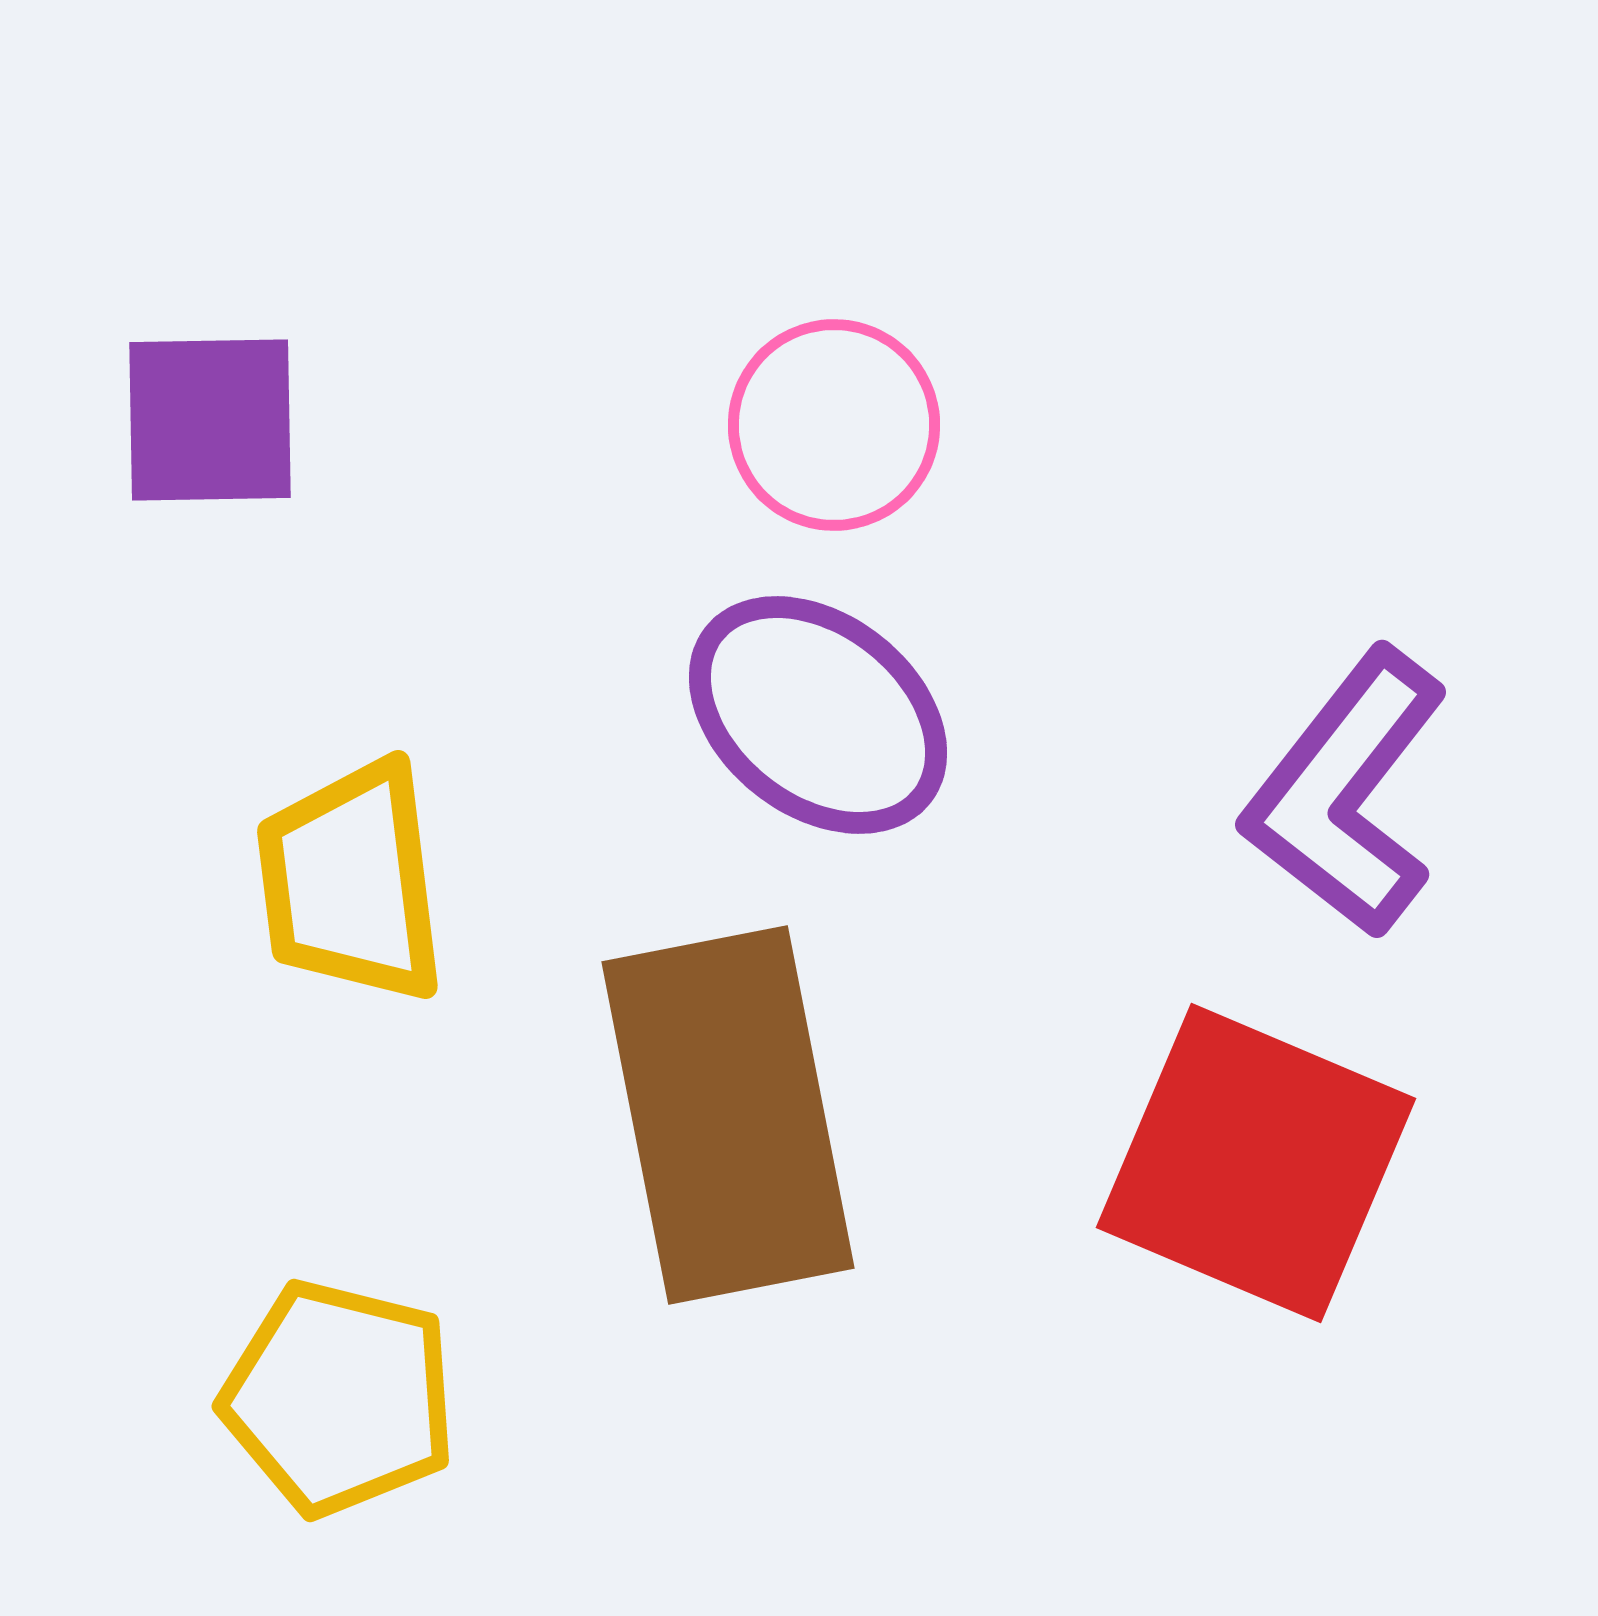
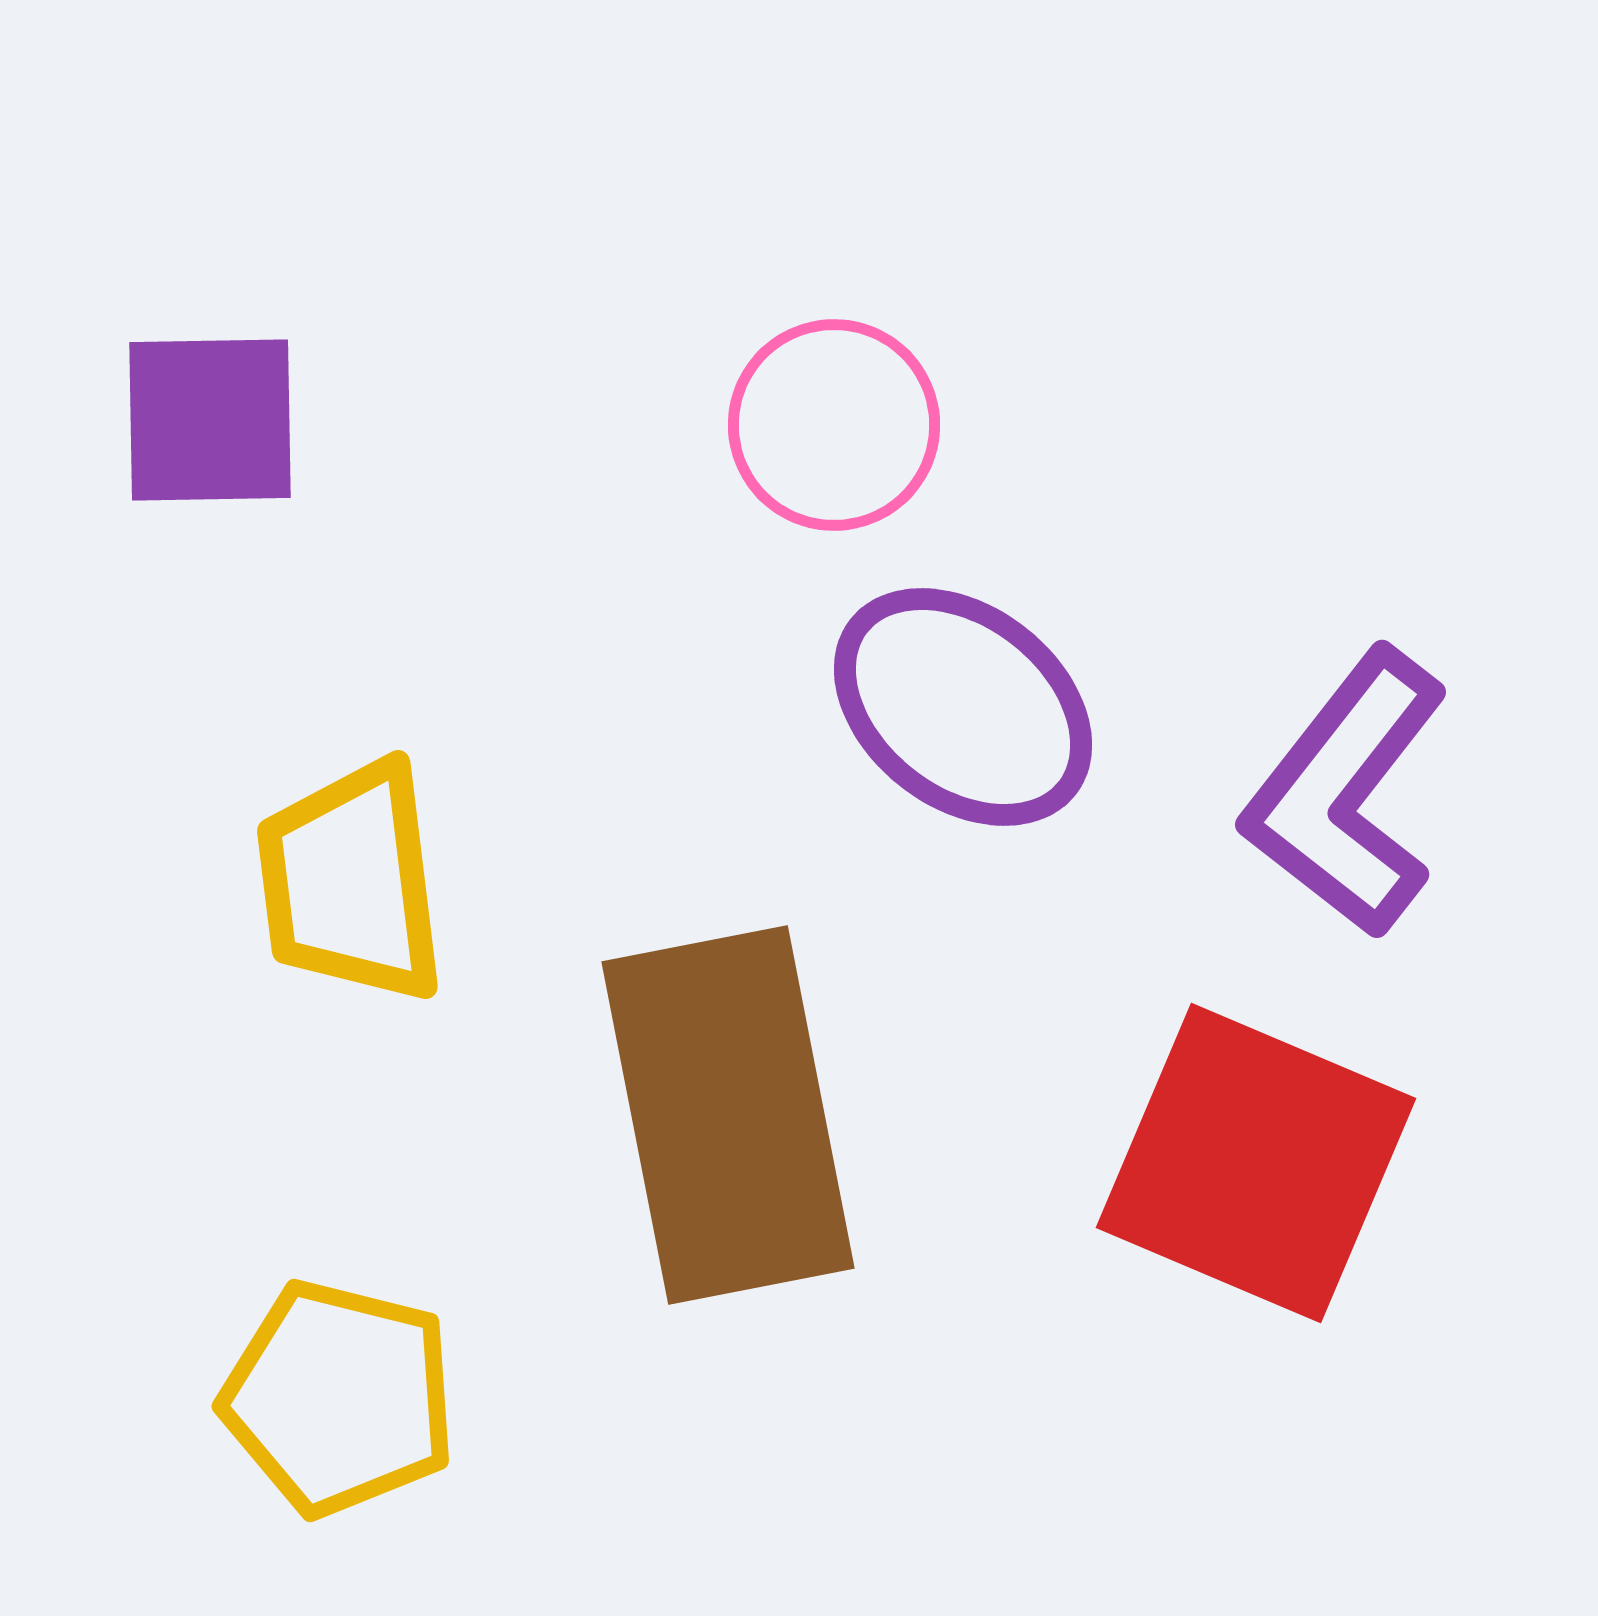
purple ellipse: moved 145 px right, 8 px up
